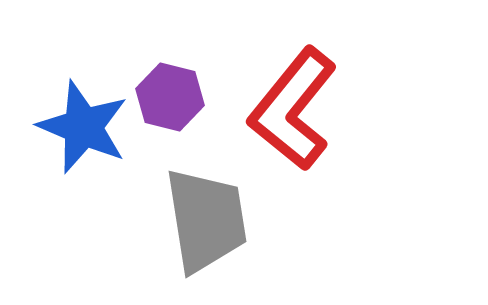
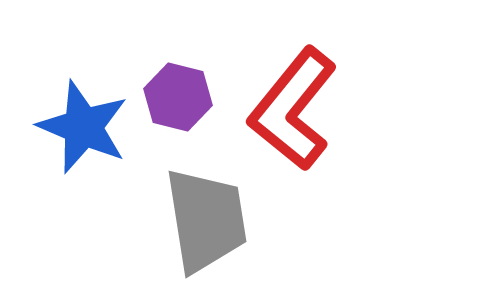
purple hexagon: moved 8 px right
